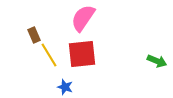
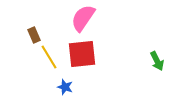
yellow line: moved 2 px down
green arrow: rotated 42 degrees clockwise
